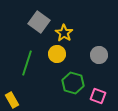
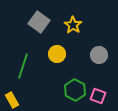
yellow star: moved 9 px right, 8 px up
green line: moved 4 px left, 3 px down
green hexagon: moved 2 px right, 7 px down; rotated 10 degrees clockwise
